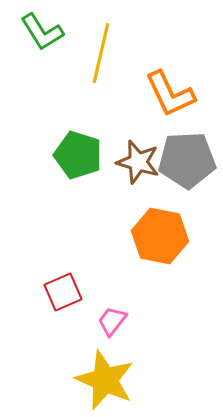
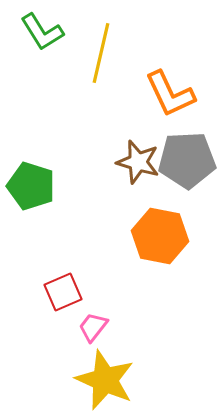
green pentagon: moved 47 px left, 31 px down
pink trapezoid: moved 19 px left, 6 px down
